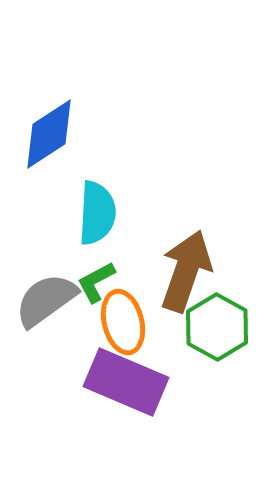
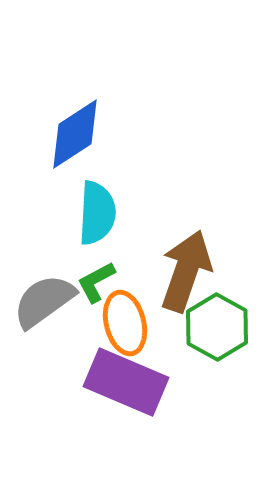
blue diamond: moved 26 px right
gray semicircle: moved 2 px left, 1 px down
orange ellipse: moved 2 px right, 1 px down
